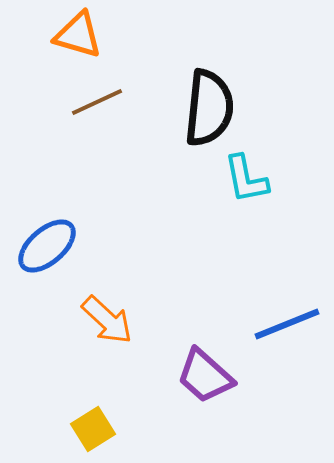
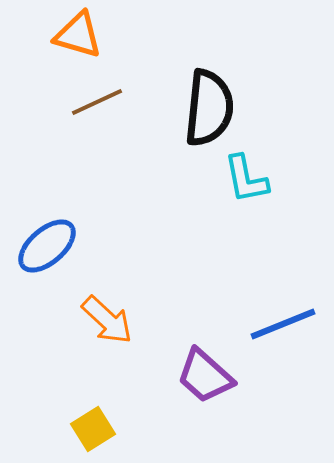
blue line: moved 4 px left
